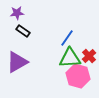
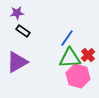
red cross: moved 1 px left, 1 px up
